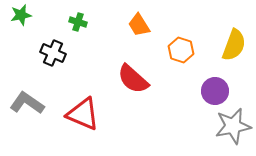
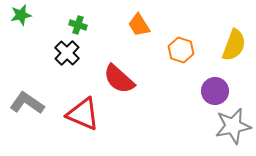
green cross: moved 3 px down
black cross: moved 14 px right; rotated 20 degrees clockwise
red semicircle: moved 14 px left
